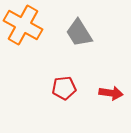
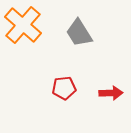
orange cross: rotated 12 degrees clockwise
red arrow: rotated 10 degrees counterclockwise
